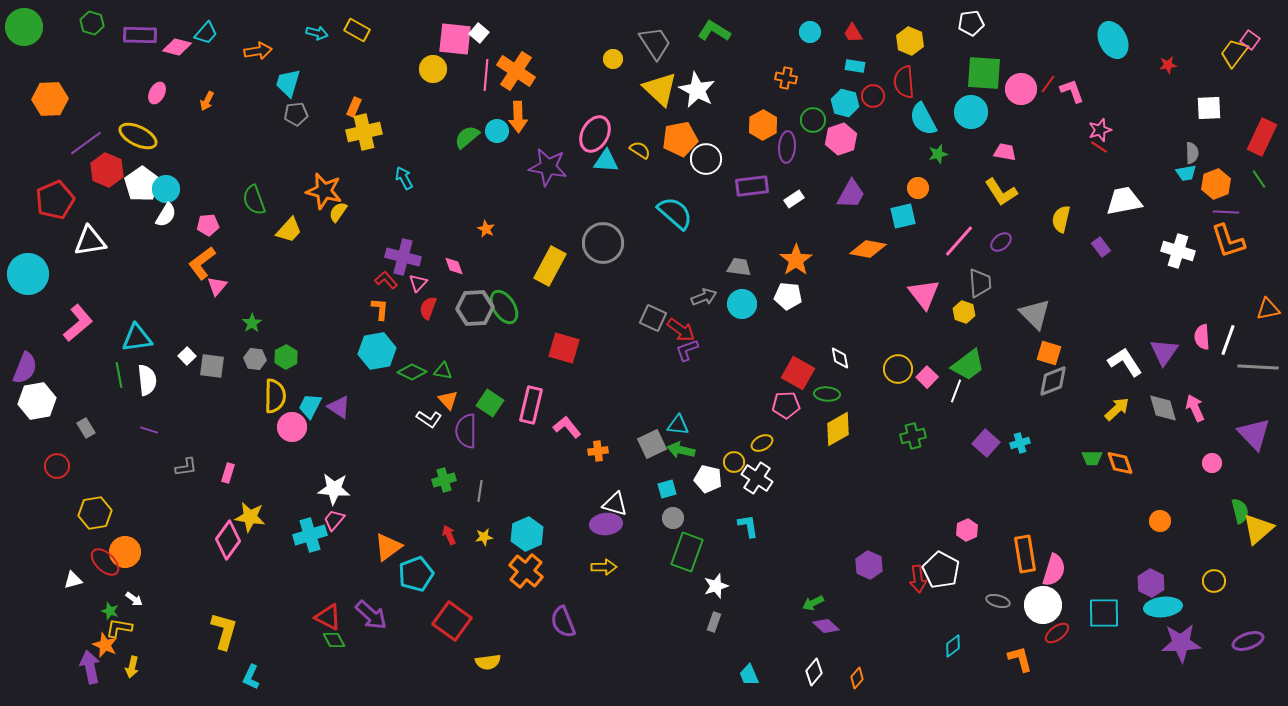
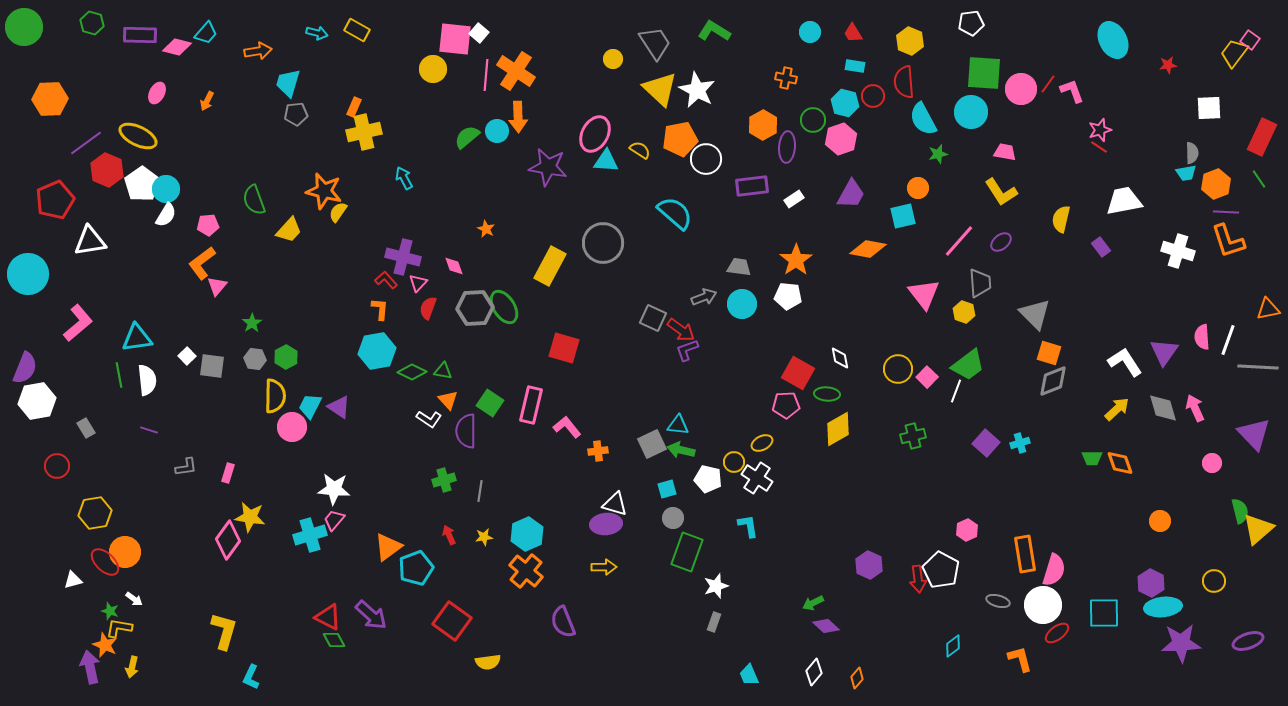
cyan pentagon at (416, 574): moved 6 px up
